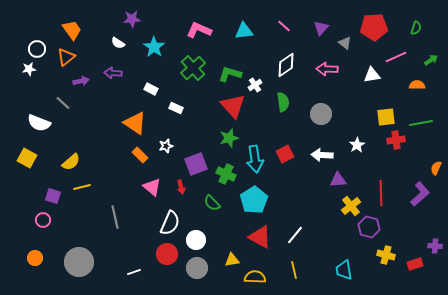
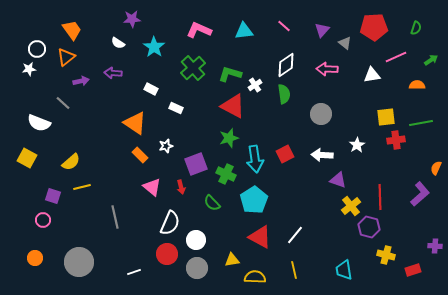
purple triangle at (321, 28): moved 1 px right, 2 px down
green semicircle at (283, 102): moved 1 px right, 8 px up
red triangle at (233, 106): rotated 20 degrees counterclockwise
purple triangle at (338, 180): rotated 24 degrees clockwise
red line at (381, 193): moved 1 px left, 4 px down
red rectangle at (415, 264): moved 2 px left, 6 px down
